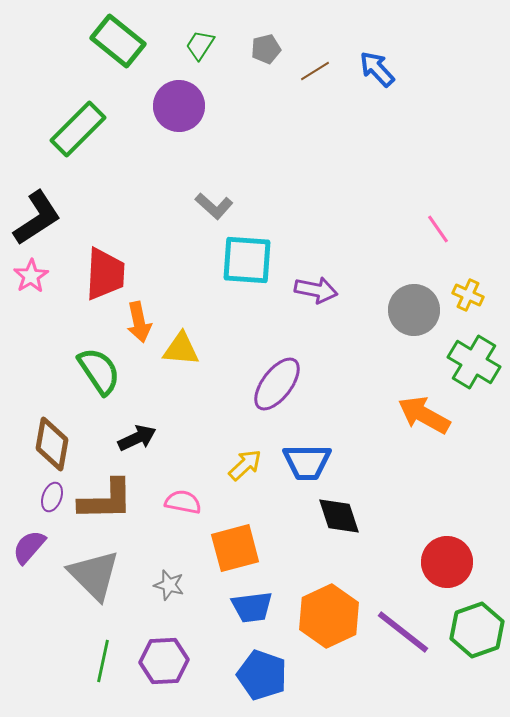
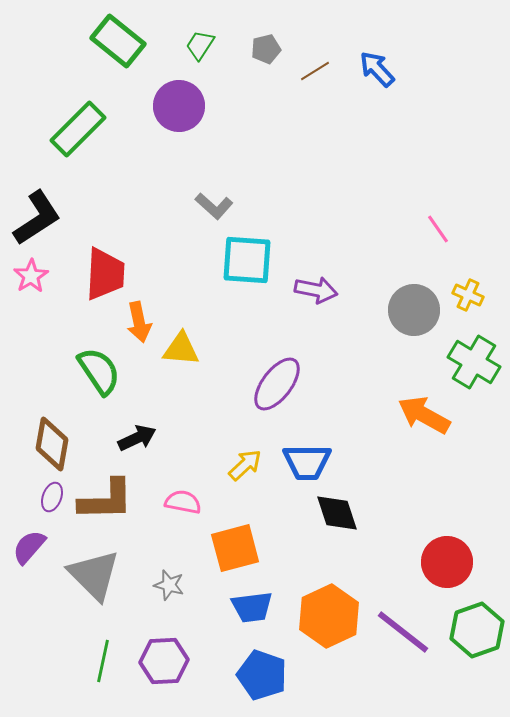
black diamond at (339, 516): moved 2 px left, 3 px up
